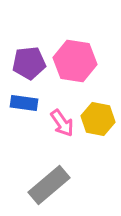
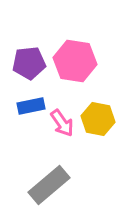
blue rectangle: moved 7 px right, 3 px down; rotated 20 degrees counterclockwise
